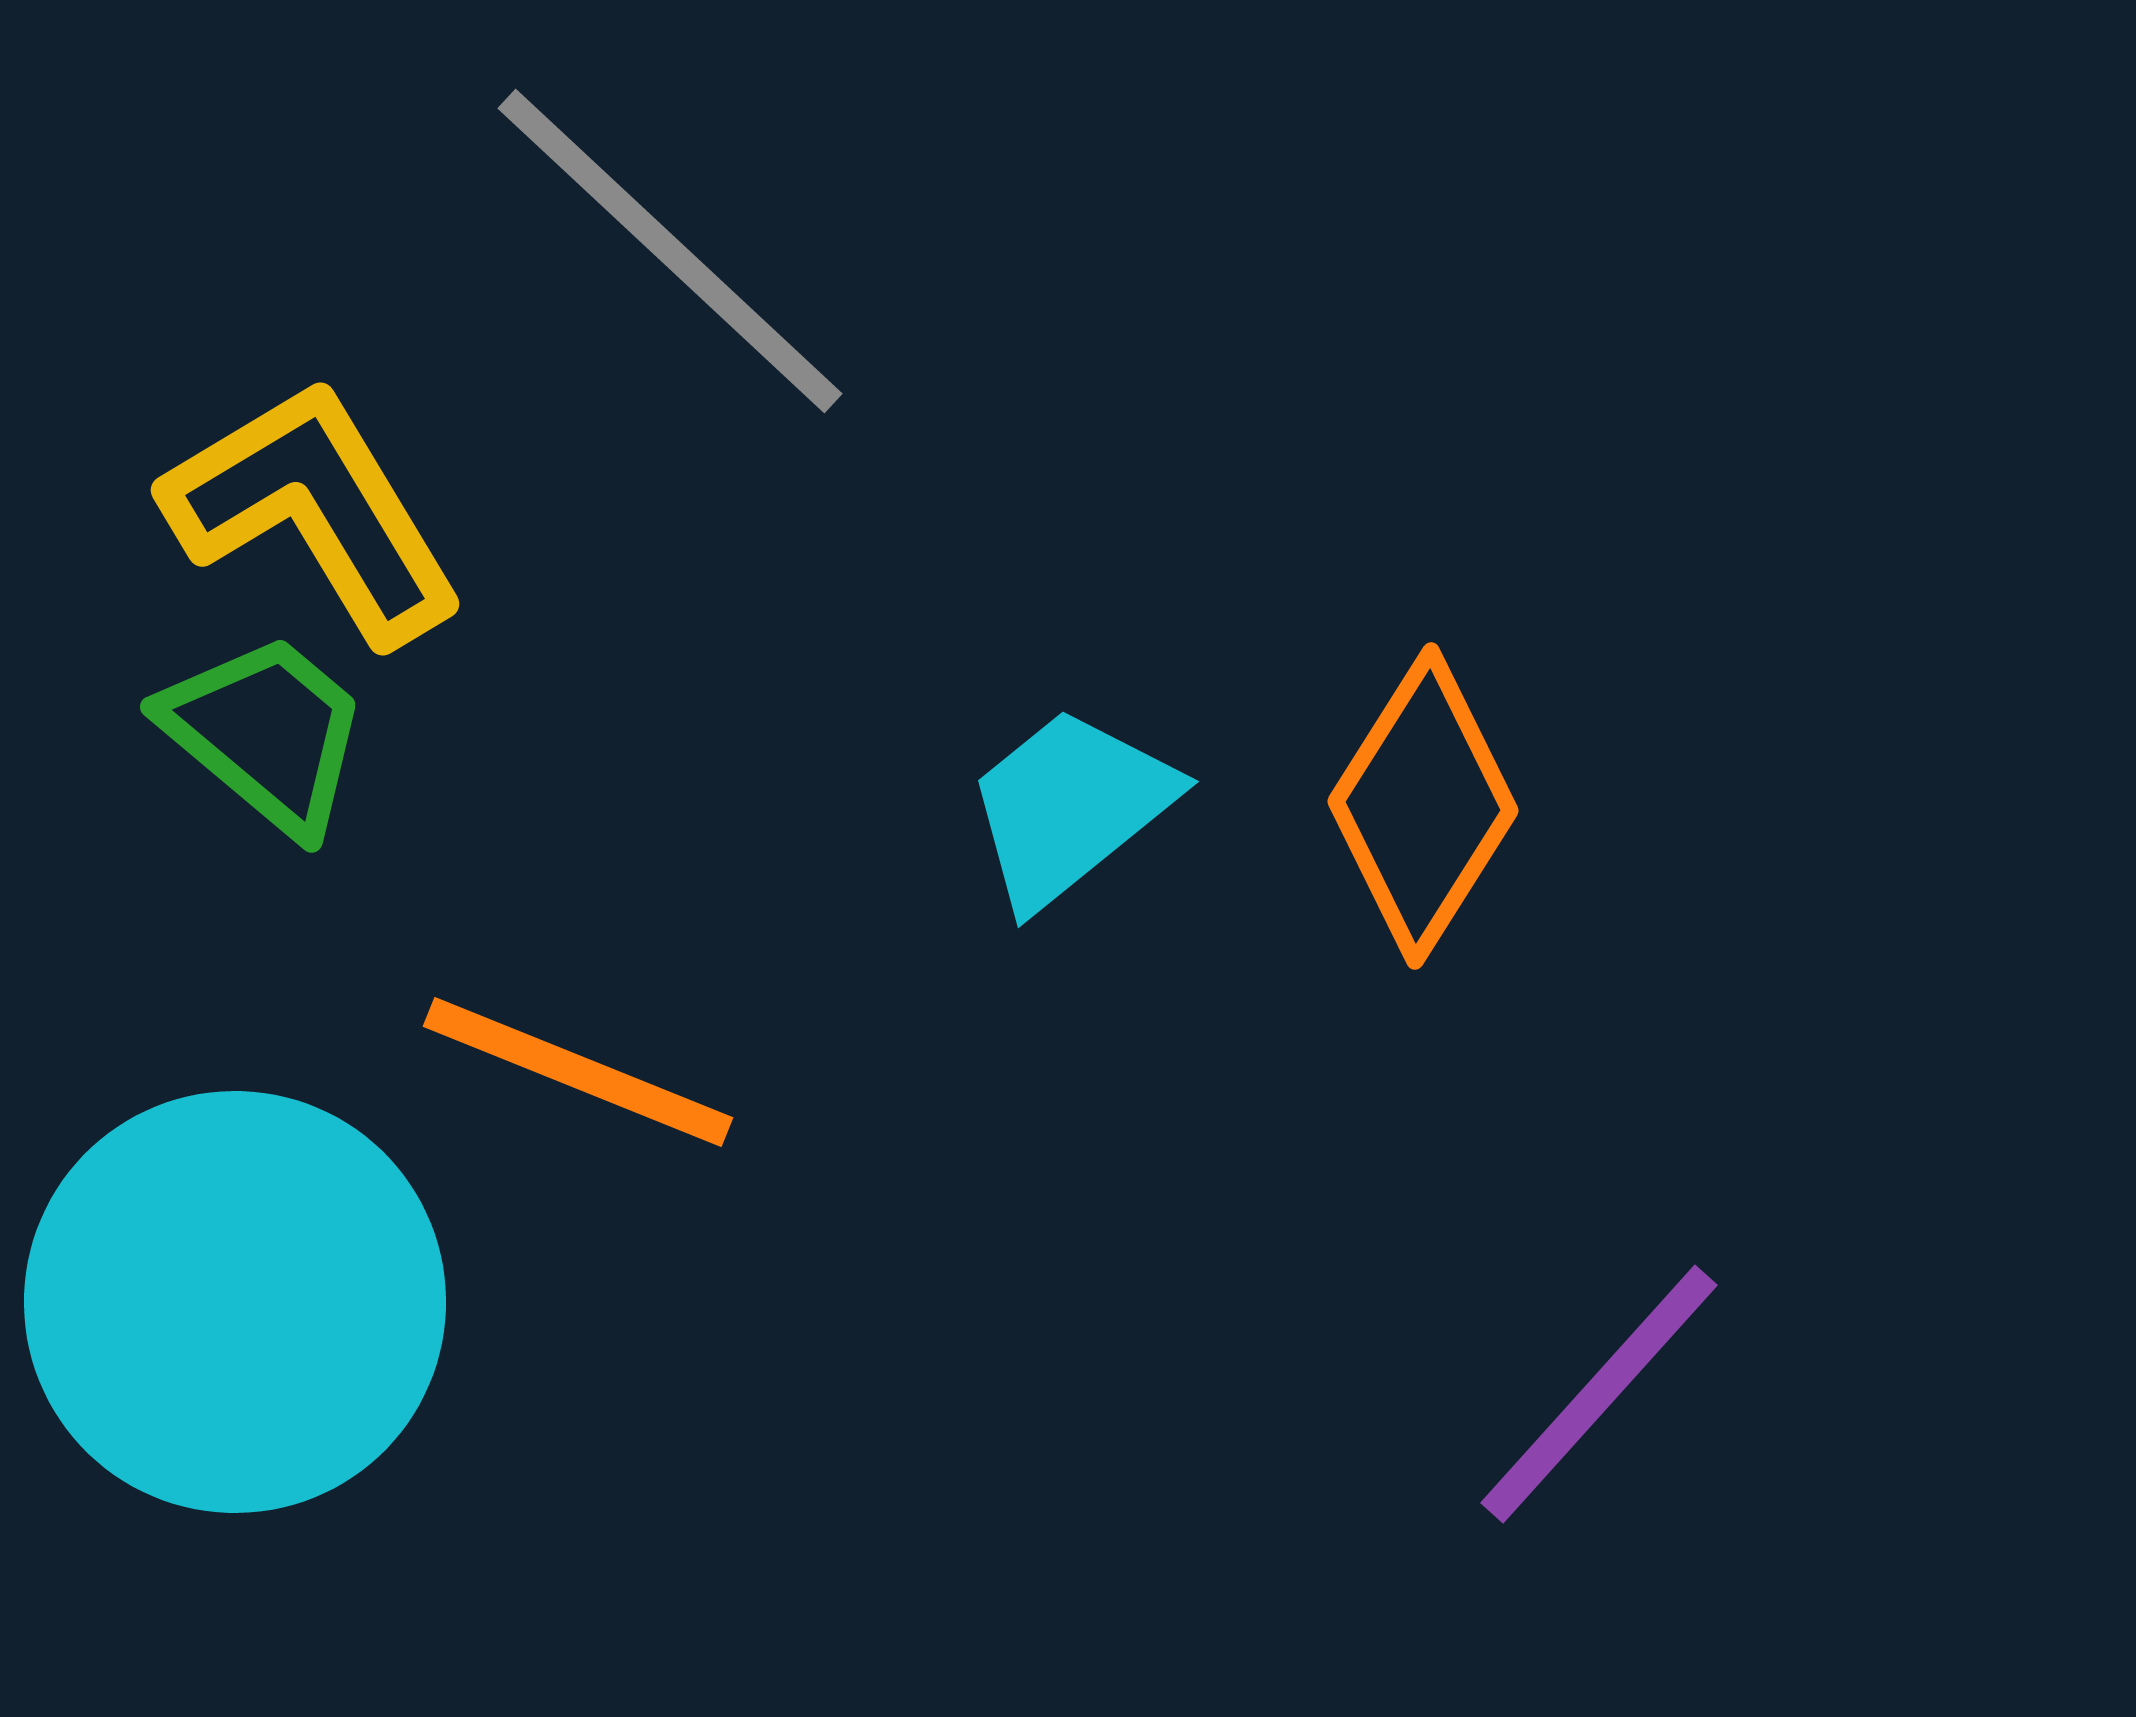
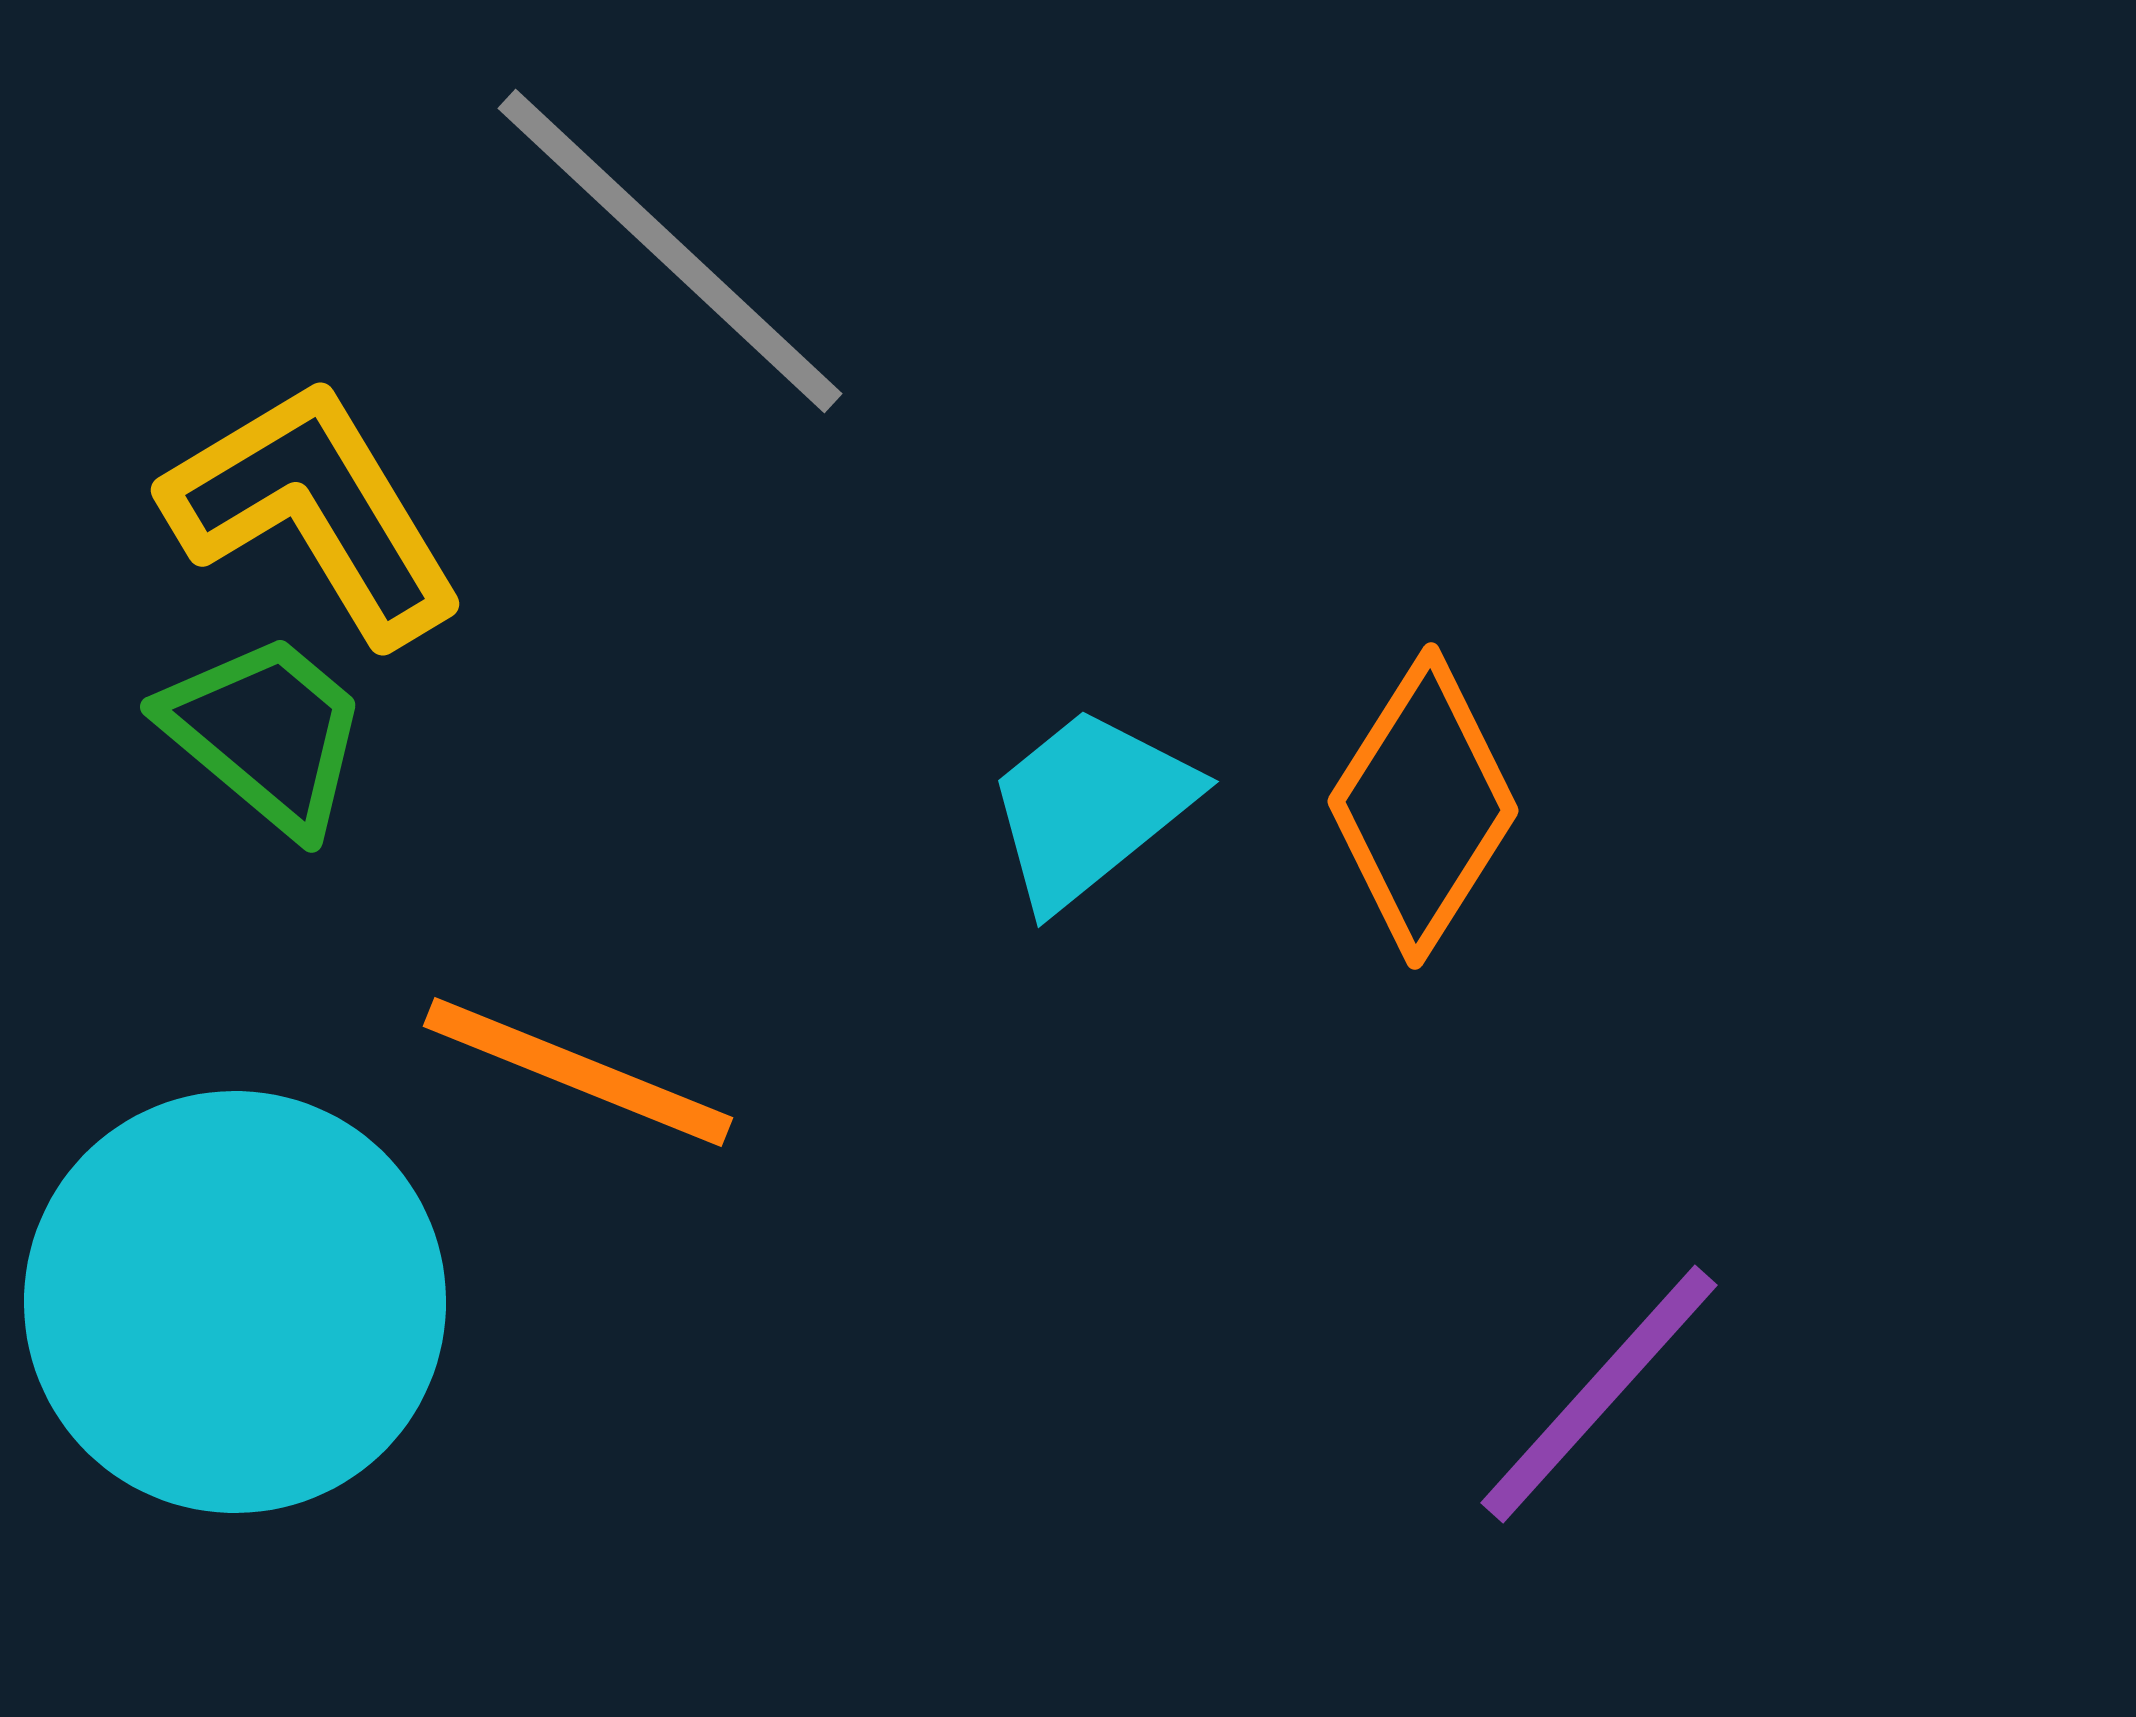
cyan trapezoid: moved 20 px right
